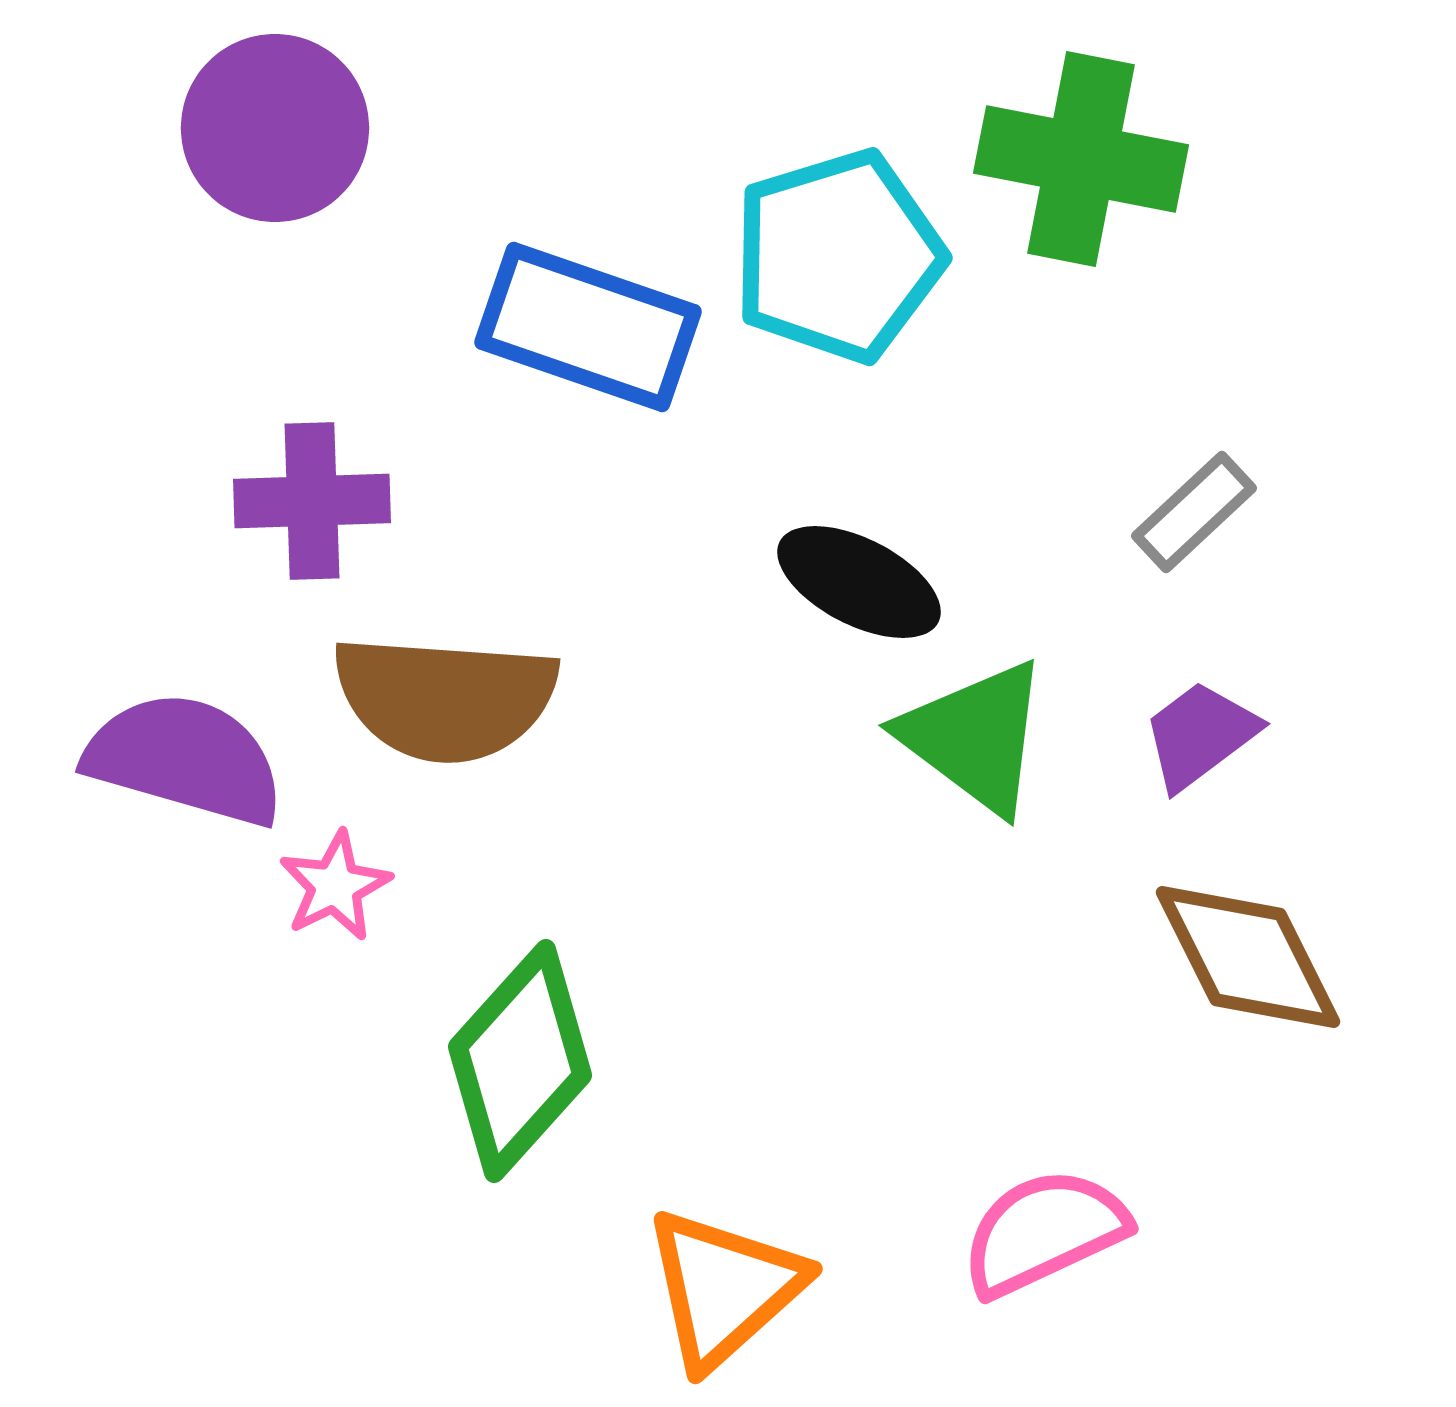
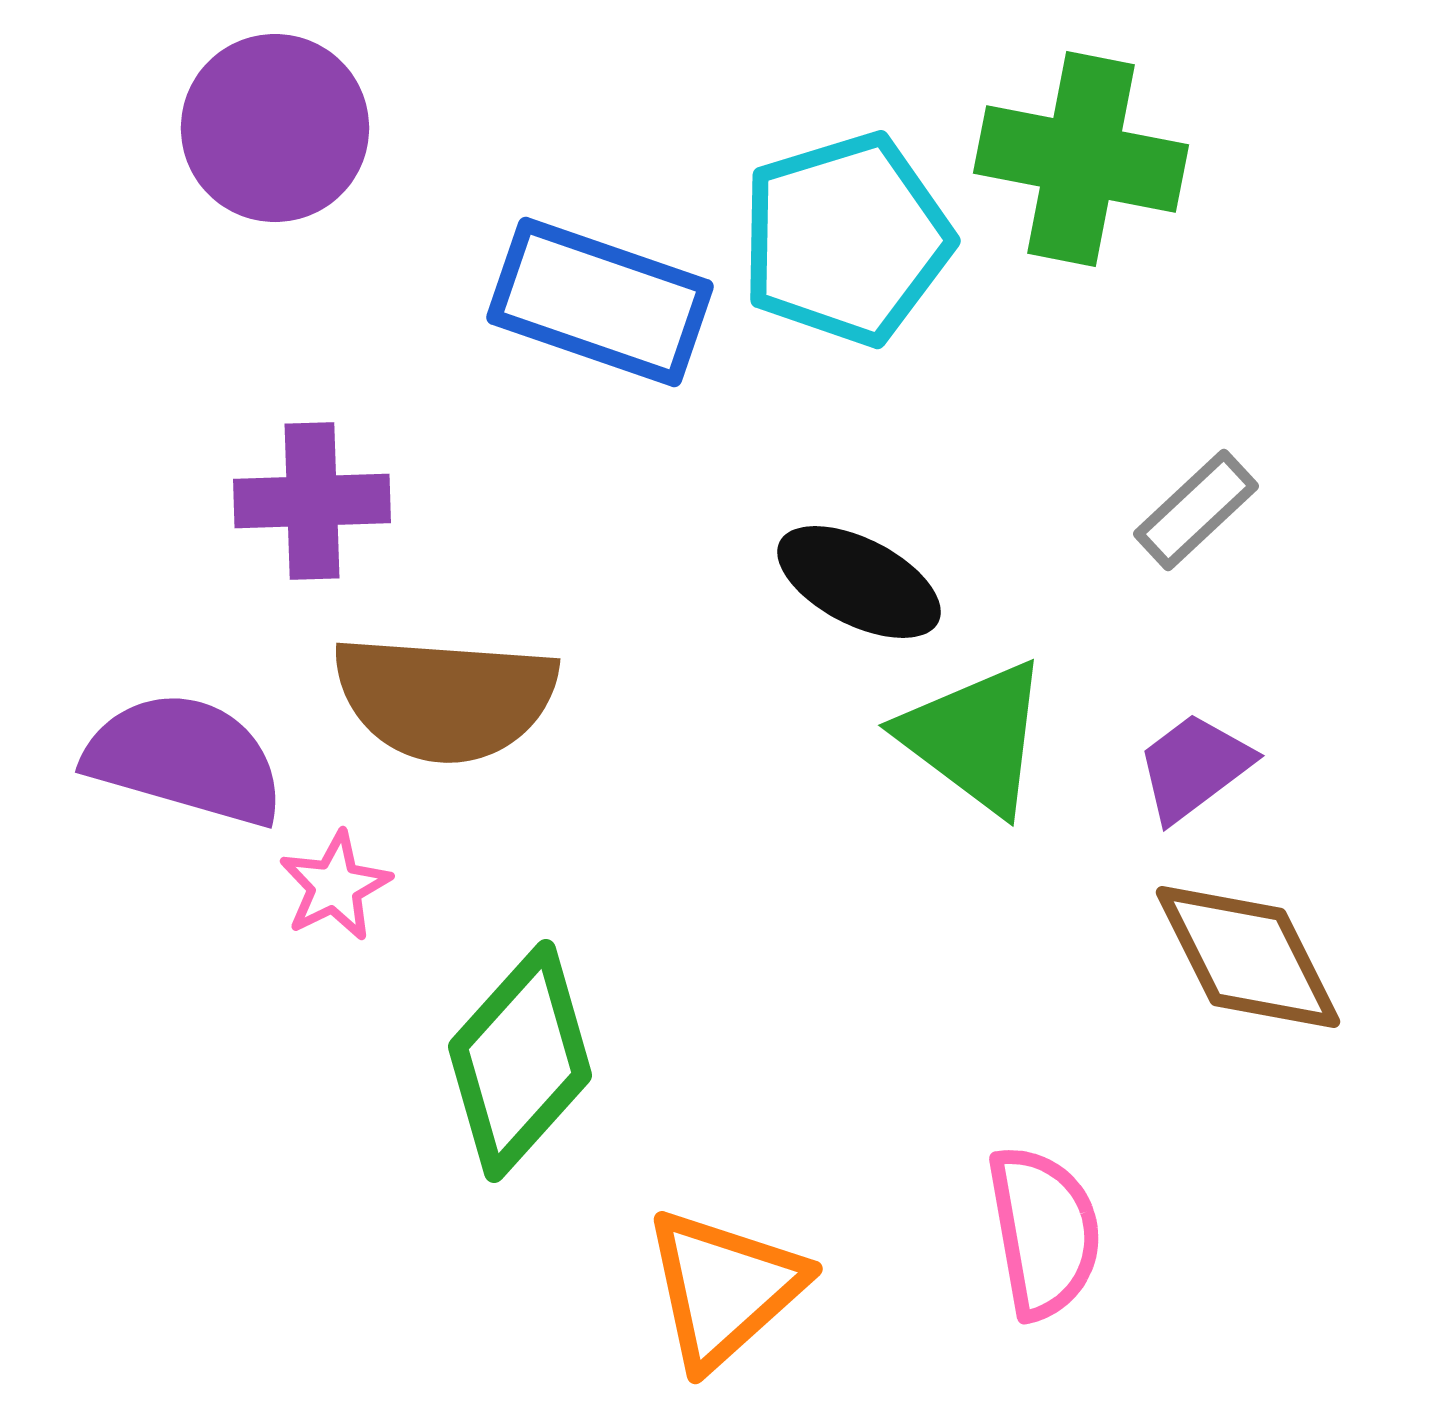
cyan pentagon: moved 8 px right, 17 px up
blue rectangle: moved 12 px right, 25 px up
gray rectangle: moved 2 px right, 2 px up
purple trapezoid: moved 6 px left, 32 px down
pink semicircle: rotated 105 degrees clockwise
